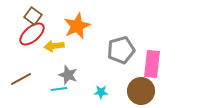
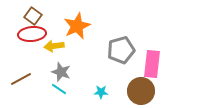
red ellipse: rotated 36 degrees clockwise
gray star: moved 7 px left, 3 px up
cyan line: rotated 42 degrees clockwise
